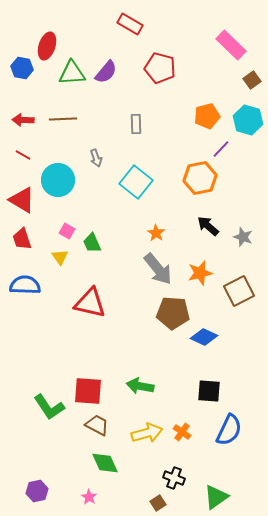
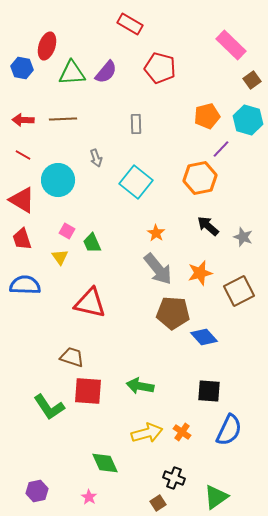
blue diamond at (204, 337): rotated 24 degrees clockwise
brown trapezoid at (97, 425): moved 25 px left, 68 px up; rotated 10 degrees counterclockwise
